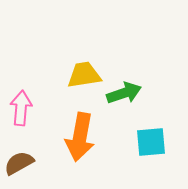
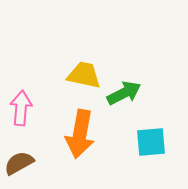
yellow trapezoid: rotated 21 degrees clockwise
green arrow: rotated 8 degrees counterclockwise
orange arrow: moved 3 px up
